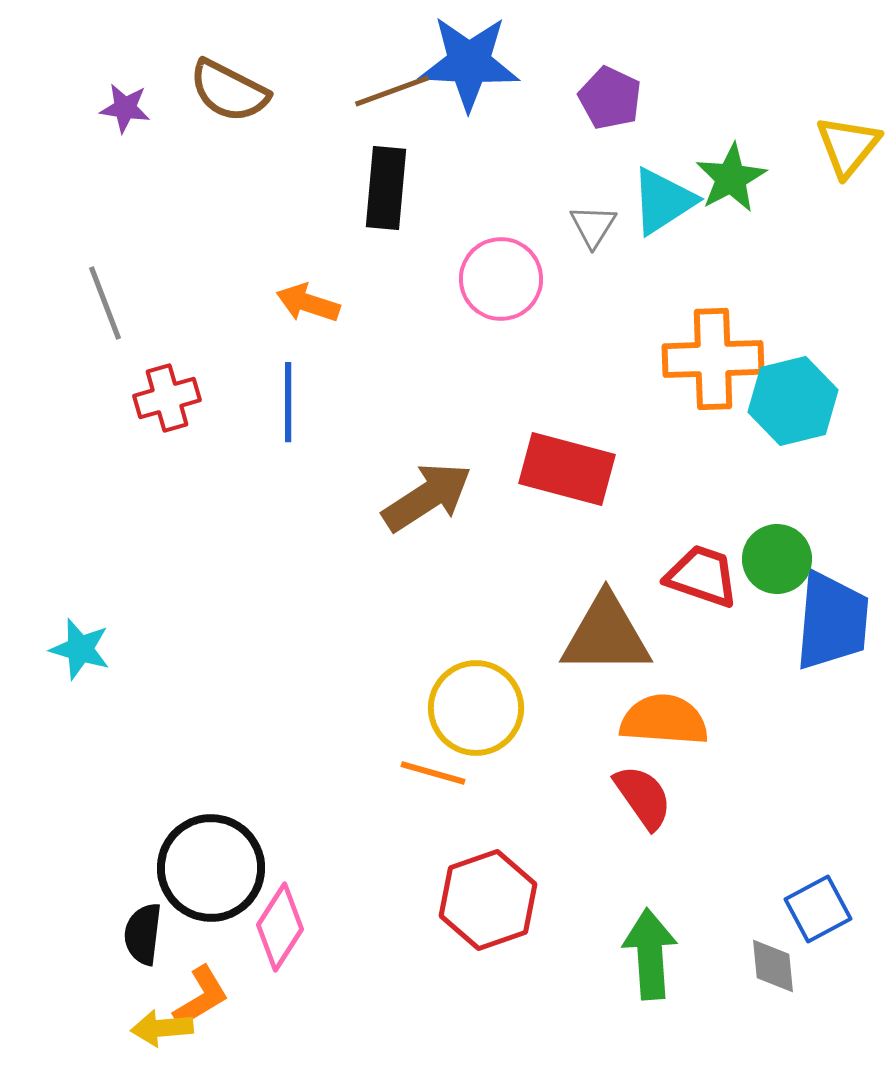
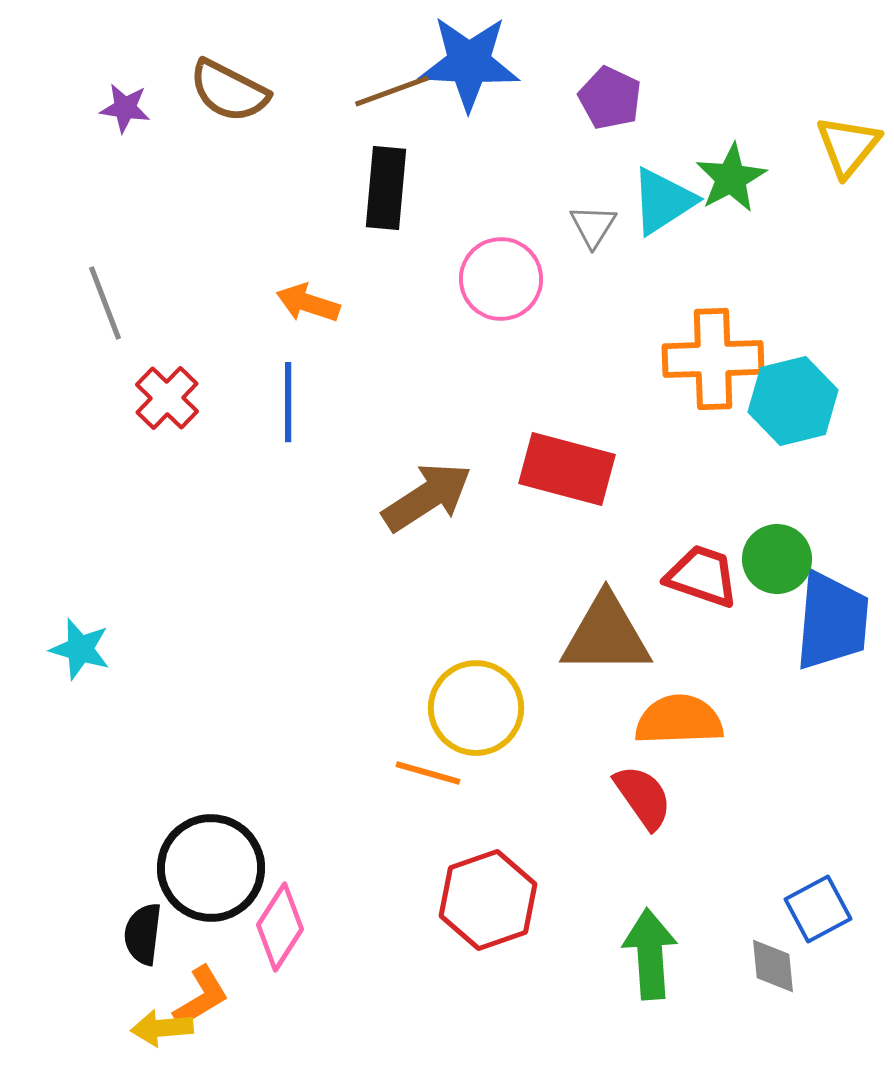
red cross: rotated 30 degrees counterclockwise
orange semicircle: moved 15 px right; rotated 6 degrees counterclockwise
orange line: moved 5 px left
